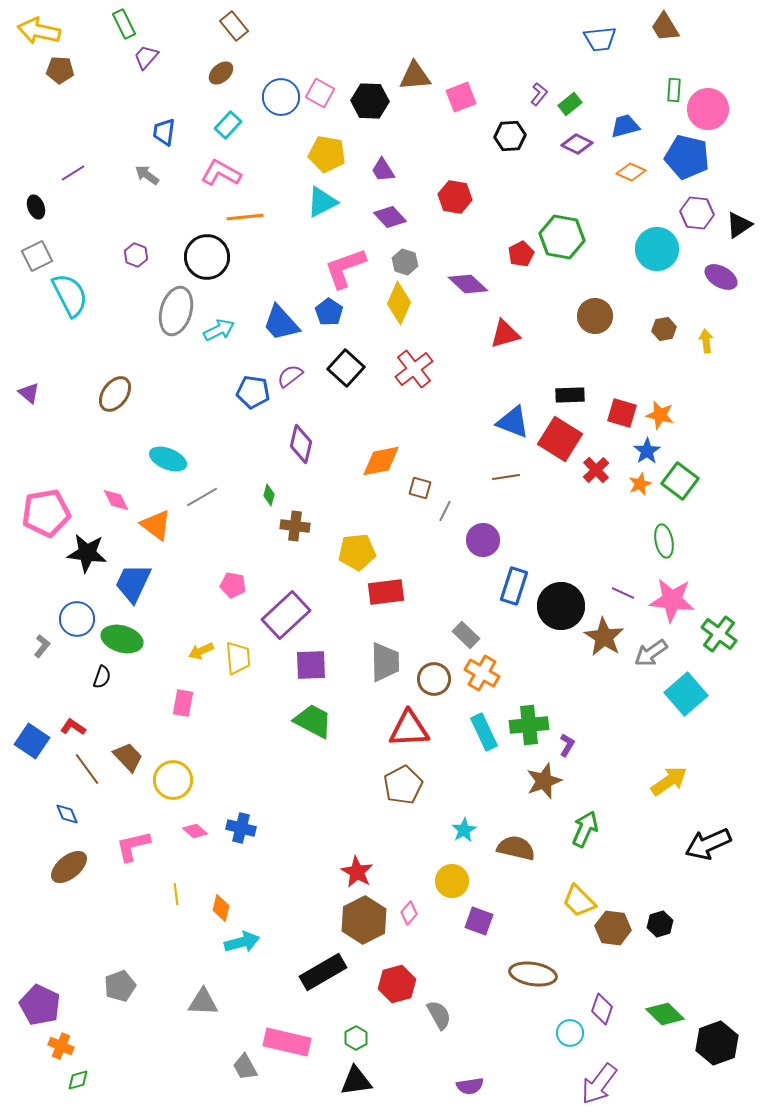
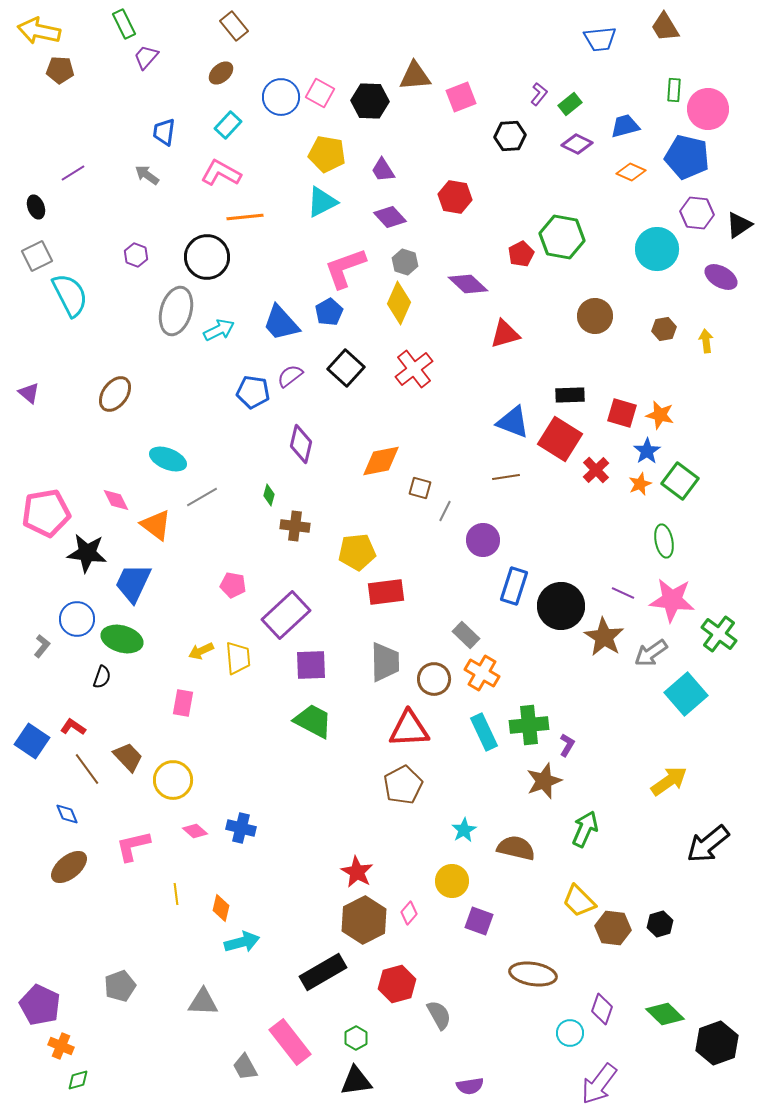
blue pentagon at (329, 312): rotated 8 degrees clockwise
black arrow at (708, 844): rotated 15 degrees counterclockwise
pink rectangle at (287, 1042): moved 3 px right; rotated 39 degrees clockwise
